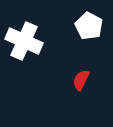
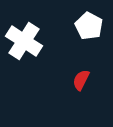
white cross: rotated 9 degrees clockwise
